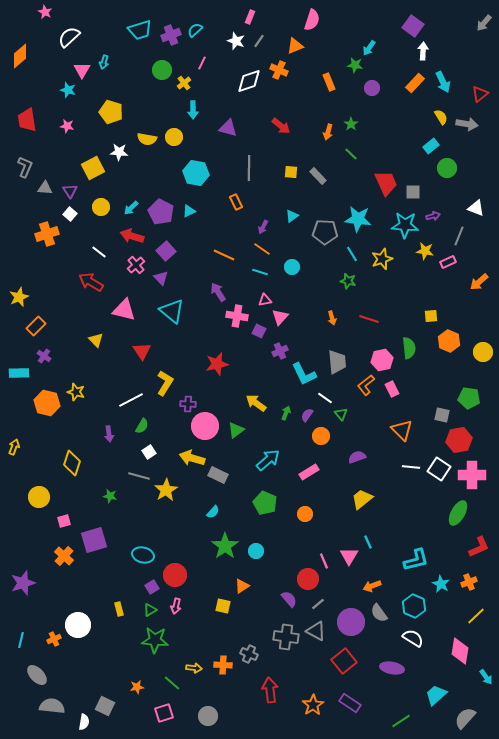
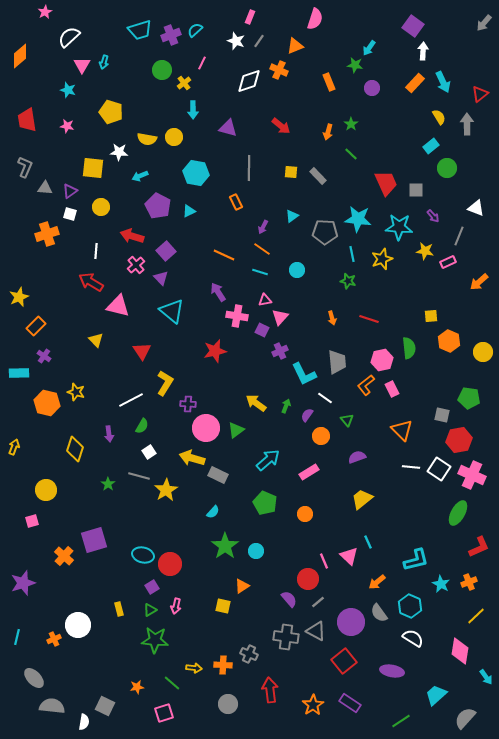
pink star at (45, 12): rotated 16 degrees clockwise
pink semicircle at (312, 20): moved 3 px right, 1 px up
pink triangle at (82, 70): moved 5 px up
yellow semicircle at (441, 117): moved 2 px left
gray arrow at (467, 124): rotated 100 degrees counterclockwise
yellow square at (93, 168): rotated 35 degrees clockwise
purple triangle at (70, 191): rotated 28 degrees clockwise
gray square at (413, 192): moved 3 px right, 2 px up
cyan arrow at (131, 208): moved 9 px right, 32 px up; rotated 21 degrees clockwise
purple pentagon at (161, 212): moved 3 px left, 6 px up
white square at (70, 214): rotated 24 degrees counterclockwise
purple arrow at (433, 216): rotated 64 degrees clockwise
cyan star at (405, 225): moved 6 px left, 2 px down
white line at (99, 252): moved 3 px left, 1 px up; rotated 56 degrees clockwise
cyan line at (352, 254): rotated 21 degrees clockwise
cyan circle at (292, 267): moved 5 px right, 3 px down
pink triangle at (124, 310): moved 6 px left, 4 px up
purple square at (259, 331): moved 3 px right, 1 px up
red star at (217, 364): moved 2 px left, 13 px up
green arrow at (286, 413): moved 7 px up
green triangle at (341, 414): moved 6 px right, 6 px down
pink circle at (205, 426): moved 1 px right, 2 px down
yellow diamond at (72, 463): moved 3 px right, 14 px up
pink cross at (472, 475): rotated 24 degrees clockwise
green star at (110, 496): moved 2 px left, 12 px up; rotated 24 degrees clockwise
yellow circle at (39, 497): moved 7 px right, 7 px up
pink square at (64, 521): moved 32 px left
pink triangle at (349, 556): rotated 18 degrees counterclockwise
red circle at (175, 575): moved 5 px left, 11 px up
orange arrow at (372, 586): moved 5 px right, 4 px up; rotated 18 degrees counterclockwise
gray line at (318, 604): moved 2 px up
cyan hexagon at (414, 606): moved 4 px left
cyan line at (21, 640): moved 4 px left, 3 px up
purple ellipse at (392, 668): moved 3 px down
gray ellipse at (37, 675): moved 3 px left, 3 px down
gray circle at (208, 716): moved 20 px right, 12 px up
